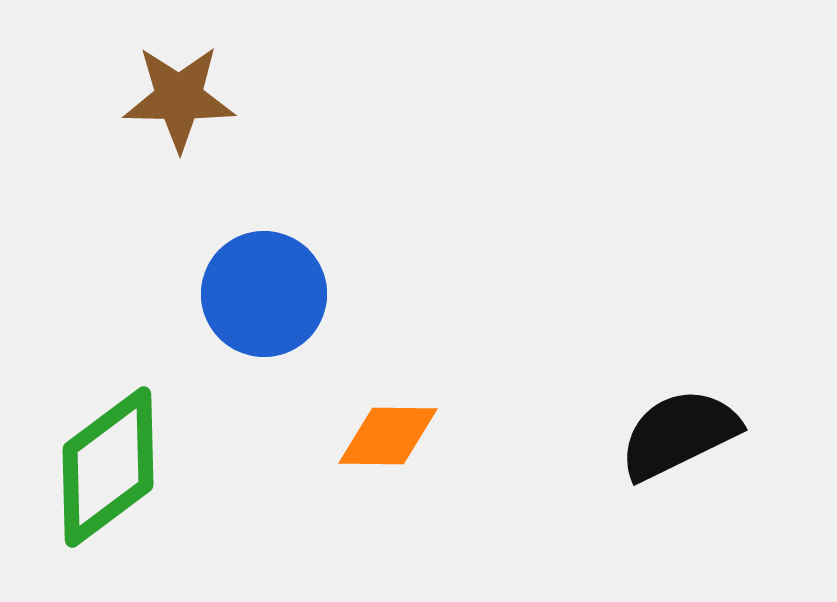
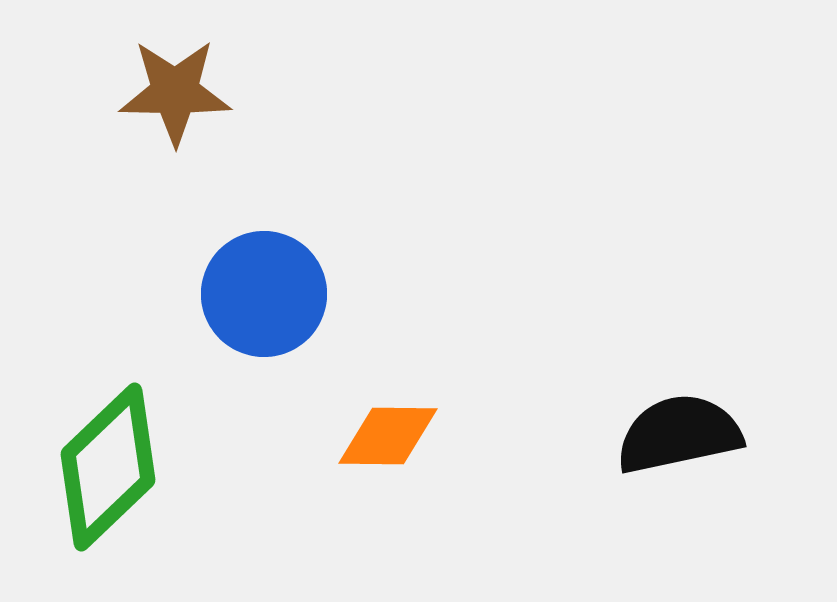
brown star: moved 4 px left, 6 px up
black semicircle: rotated 14 degrees clockwise
green diamond: rotated 7 degrees counterclockwise
